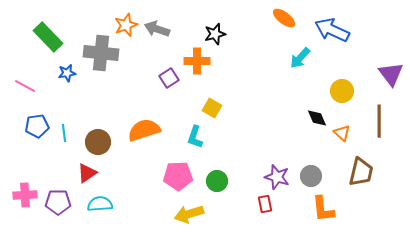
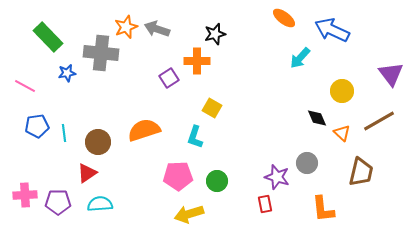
orange star: moved 2 px down
brown line: rotated 60 degrees clockwise
gray circle: moved 4 px left, 13 px up
